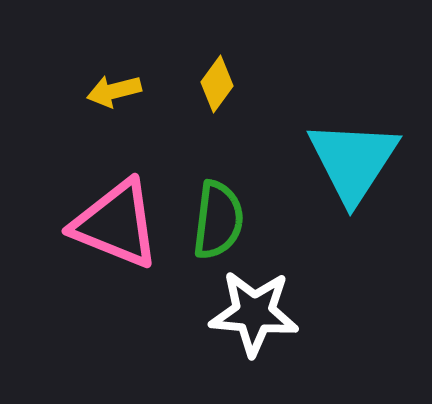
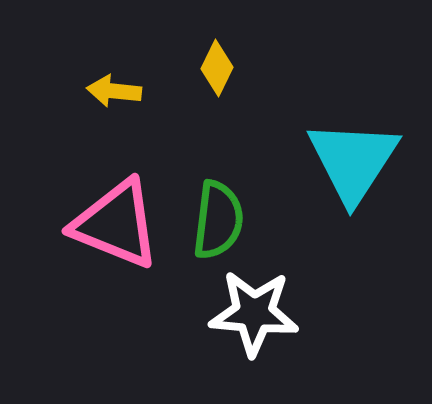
yellow diamond: moved 16 px up; rotated 10 degrees counterclockwise
yellow arrow: rotated 20 degrees clockwise
